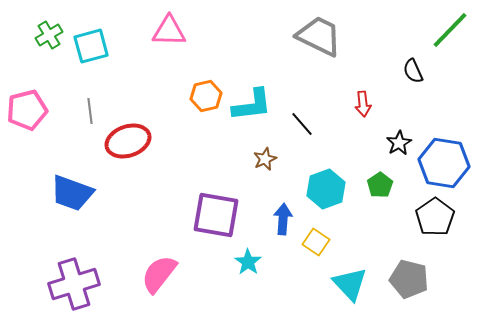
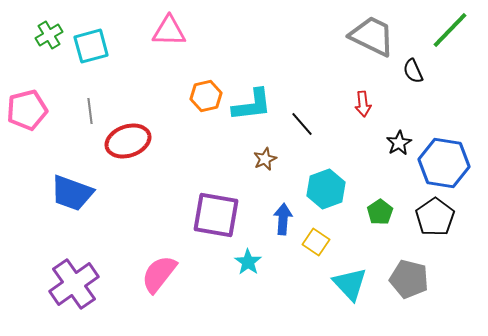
gray trapezoid: moved 53 px right
green pentagon: moved 27 px down
purple cross: rotated 18 degrees counterclockwise
